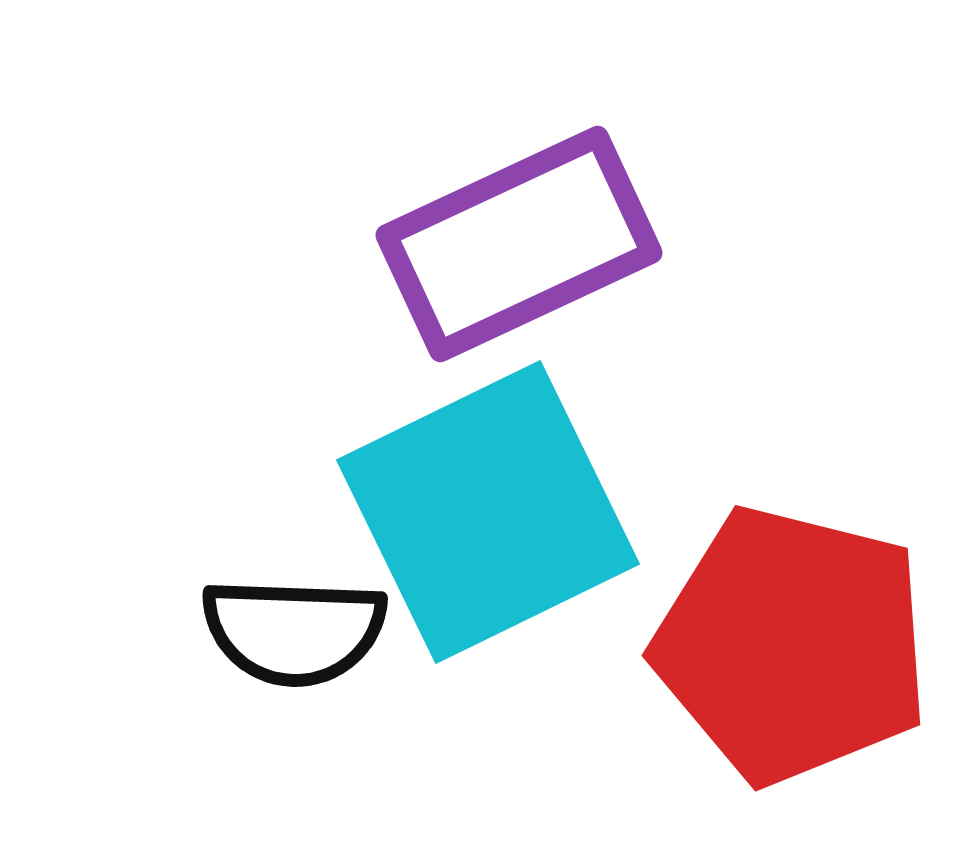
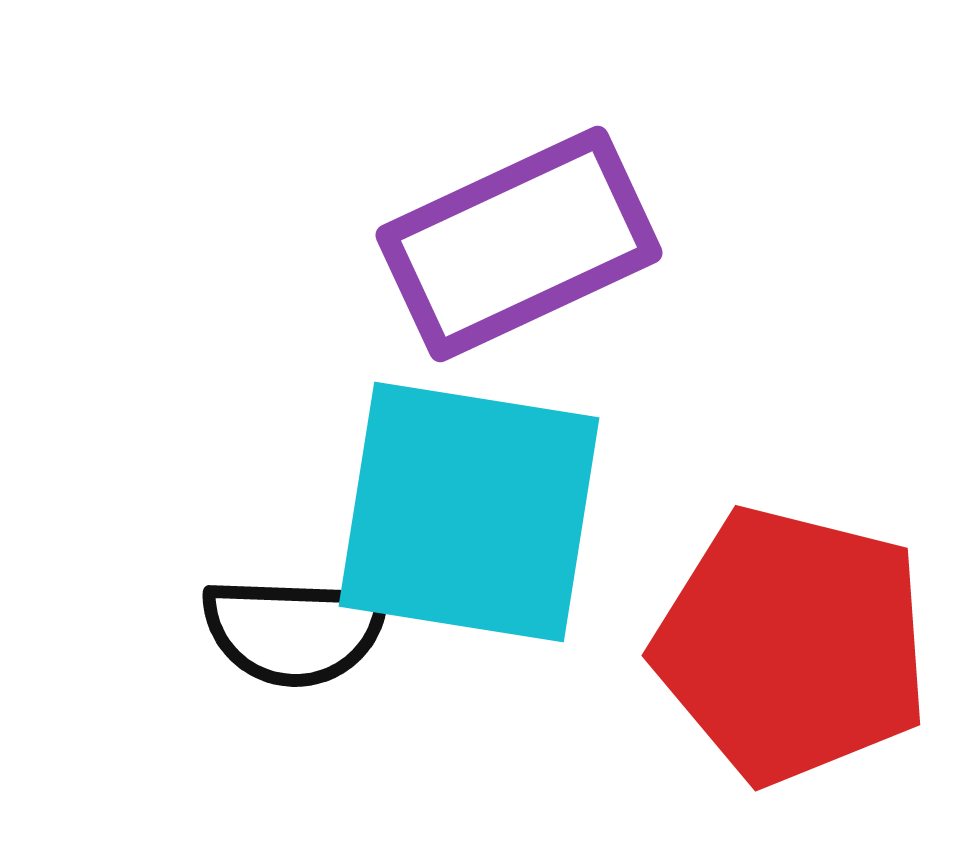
cyan square: moved 19 px left; rotated 35 degrees clockwise
